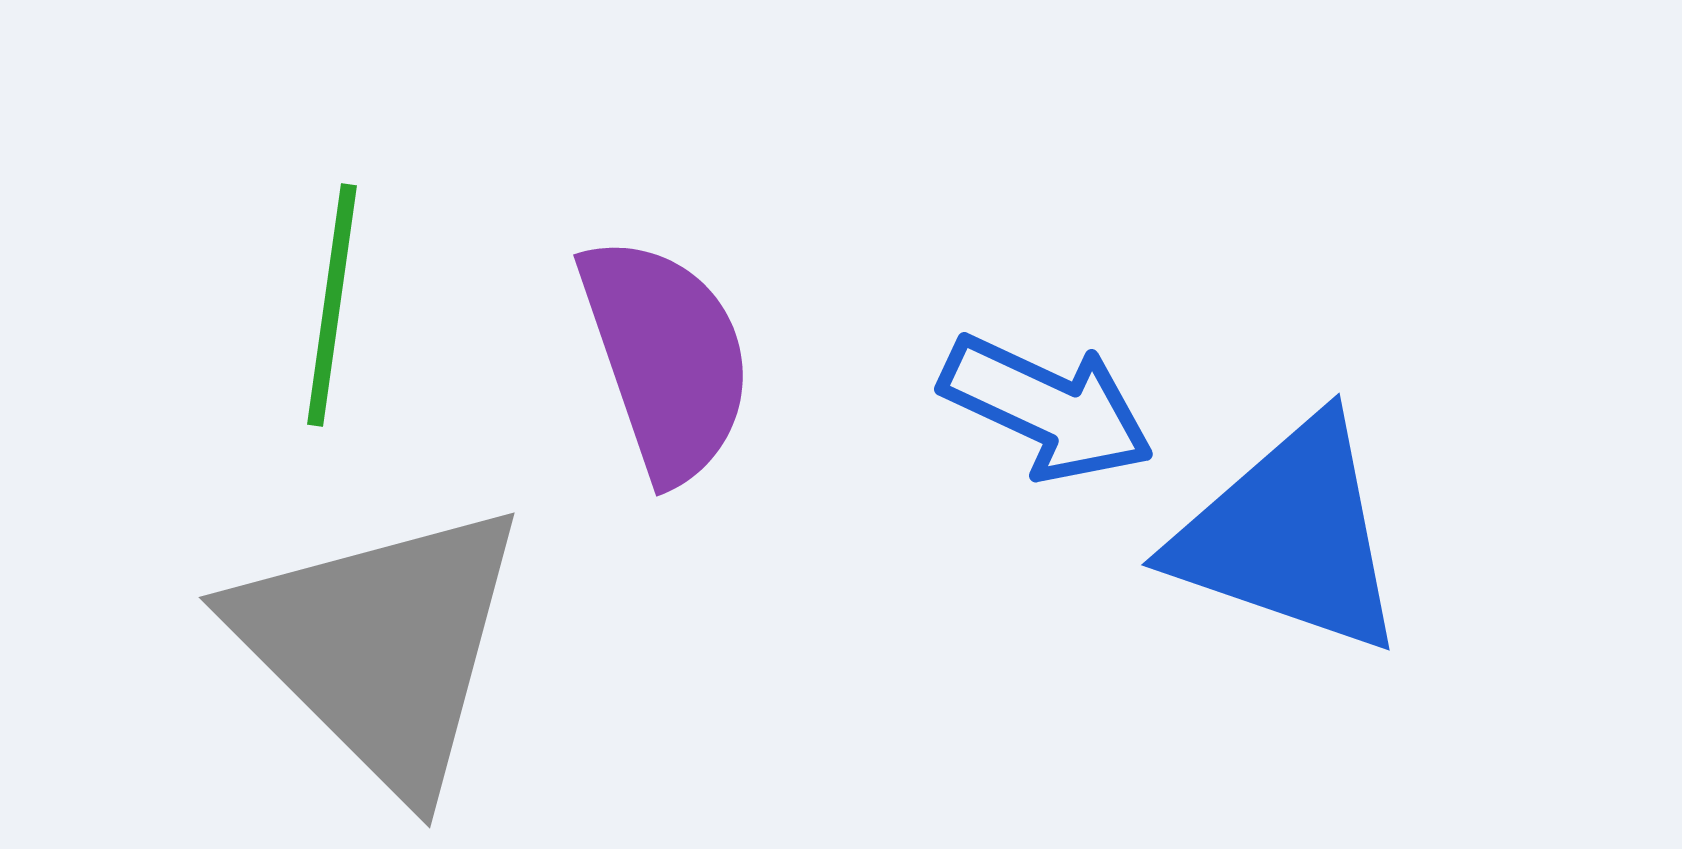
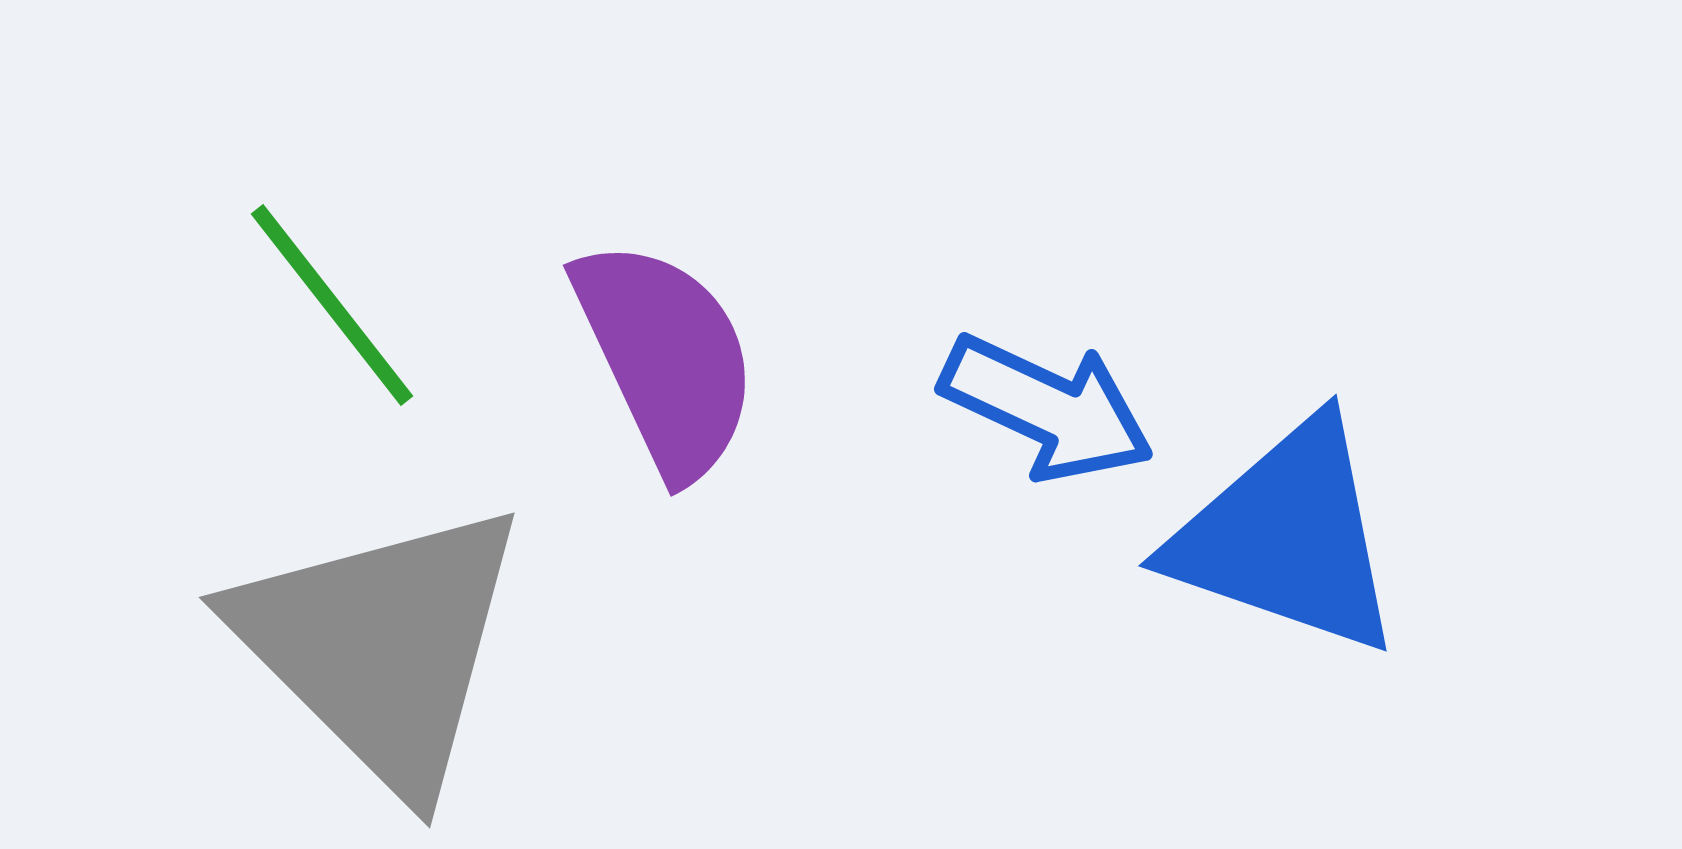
green line: rotated 46 degrees counterclockwise
purple semicircle: rotated 6 degrees counterclockwise
blue triangle: moved 3 px left, 1 px down
